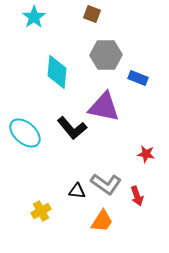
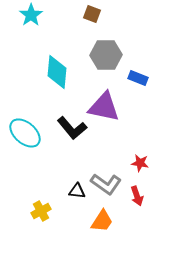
cyan star: moved 3 px left, 2 px up
red star: moved 6 px left, 9 px down
